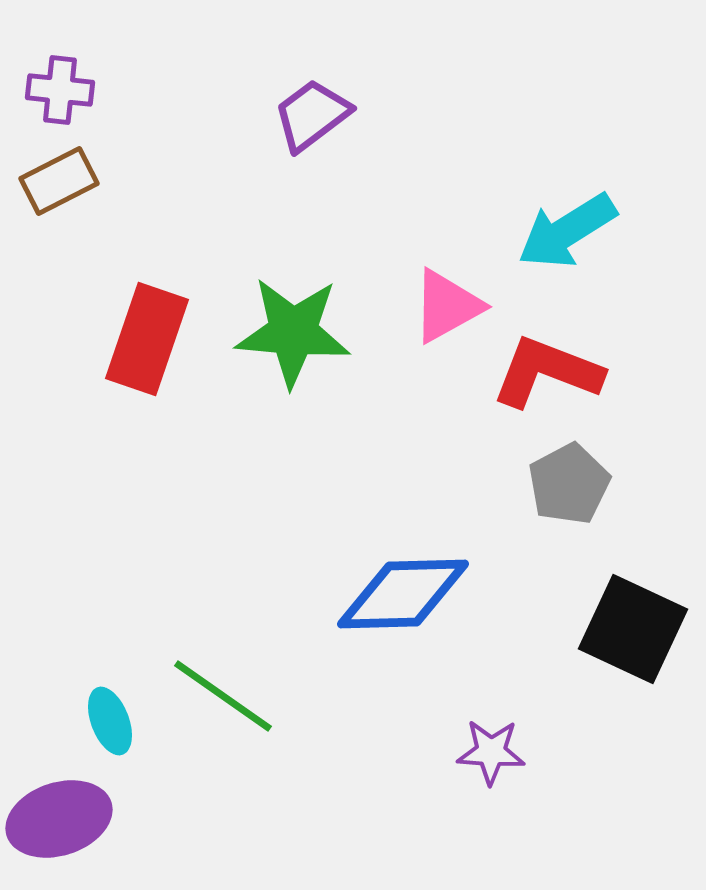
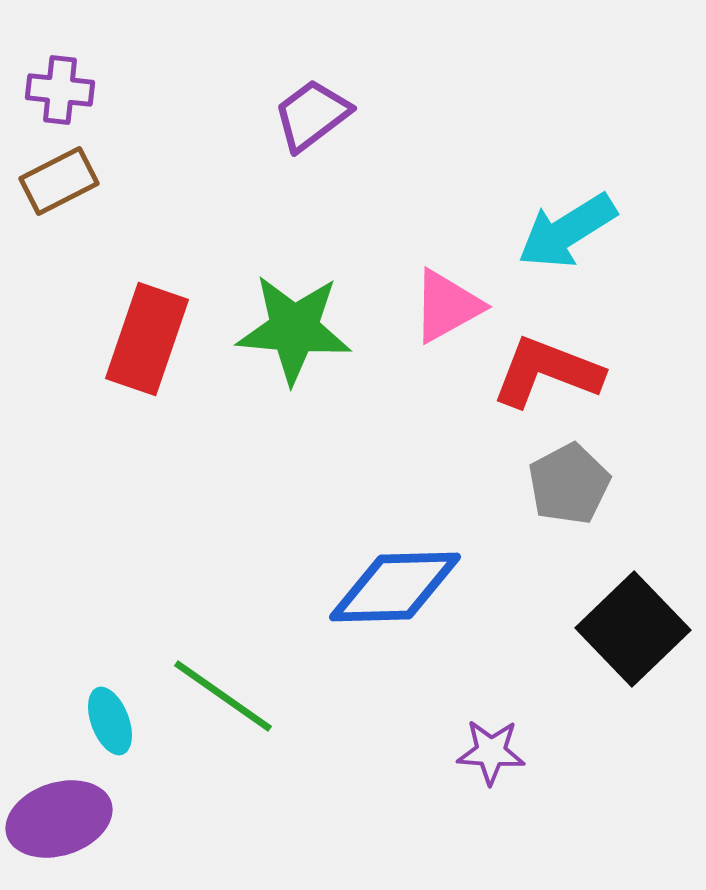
green star: moved 1 px right, 3 px up
blue diamond: moved 8 px left, 7 px up
black square: rotated 21 degrees clockwise
